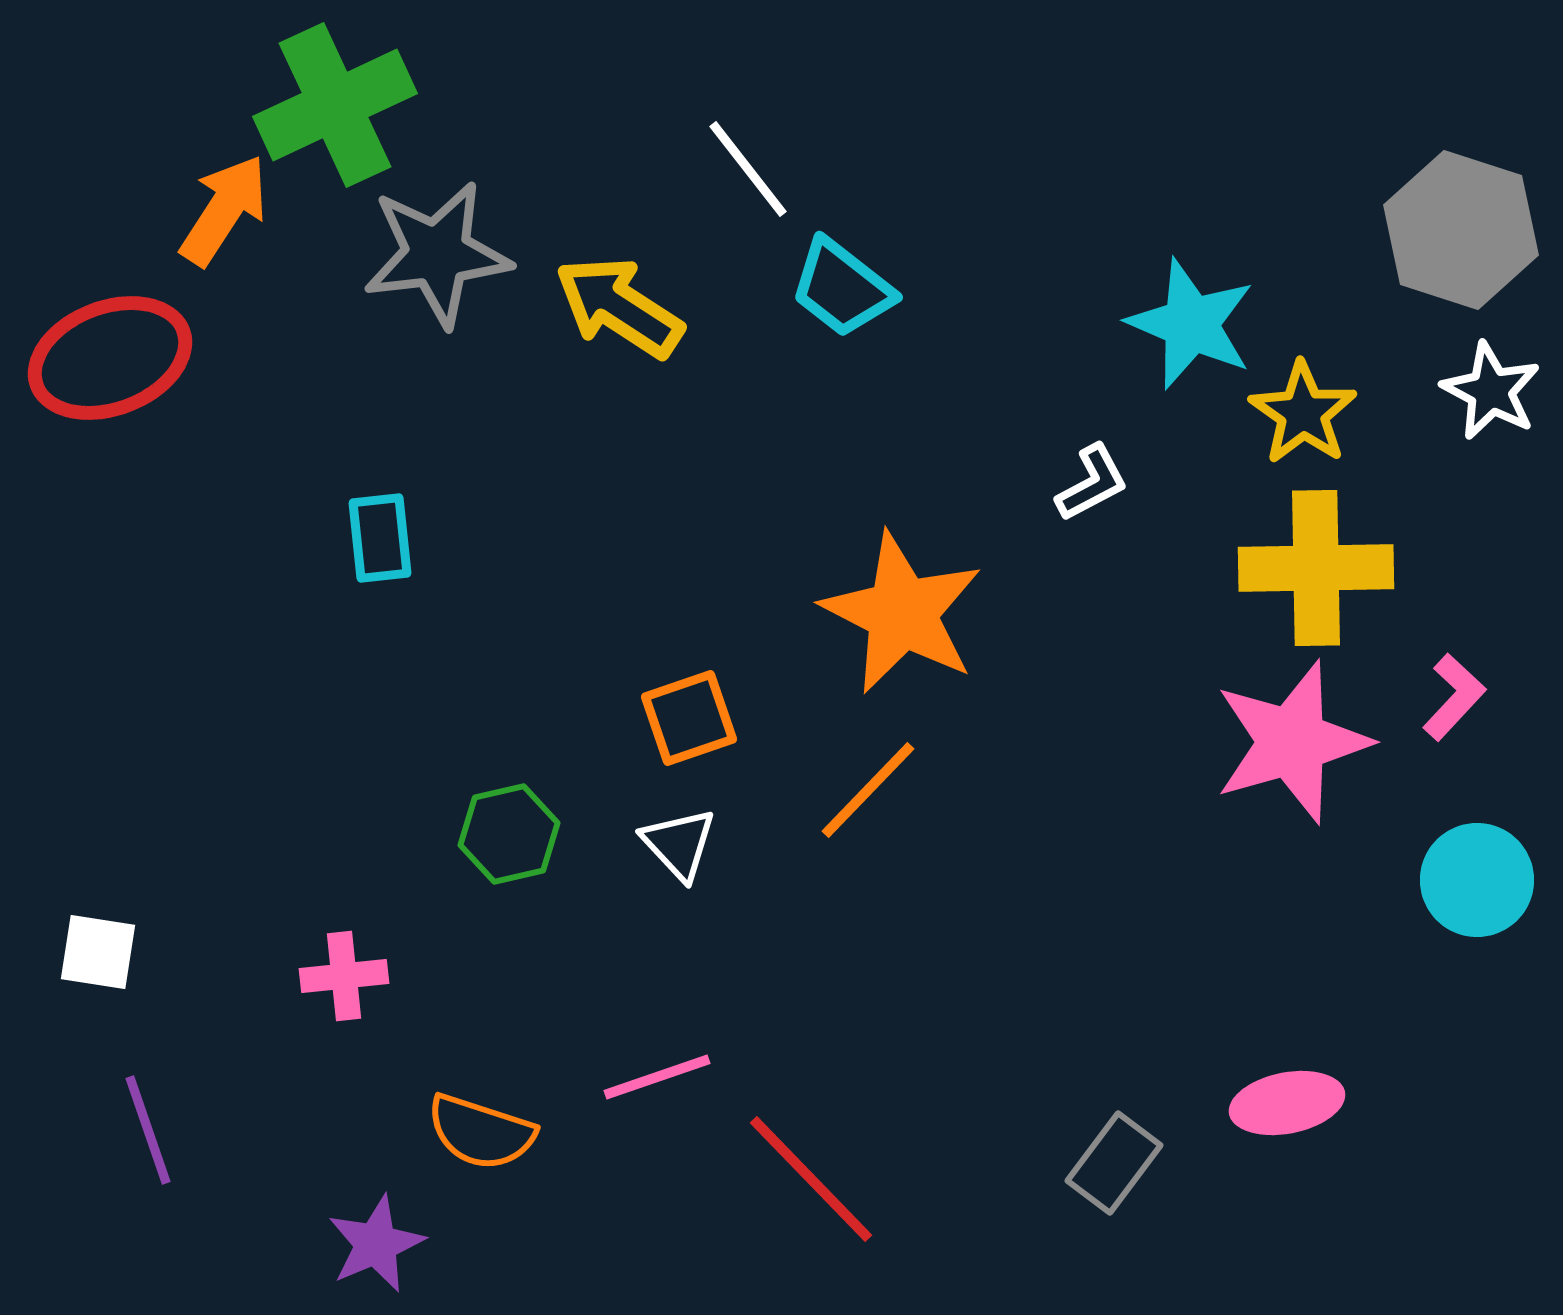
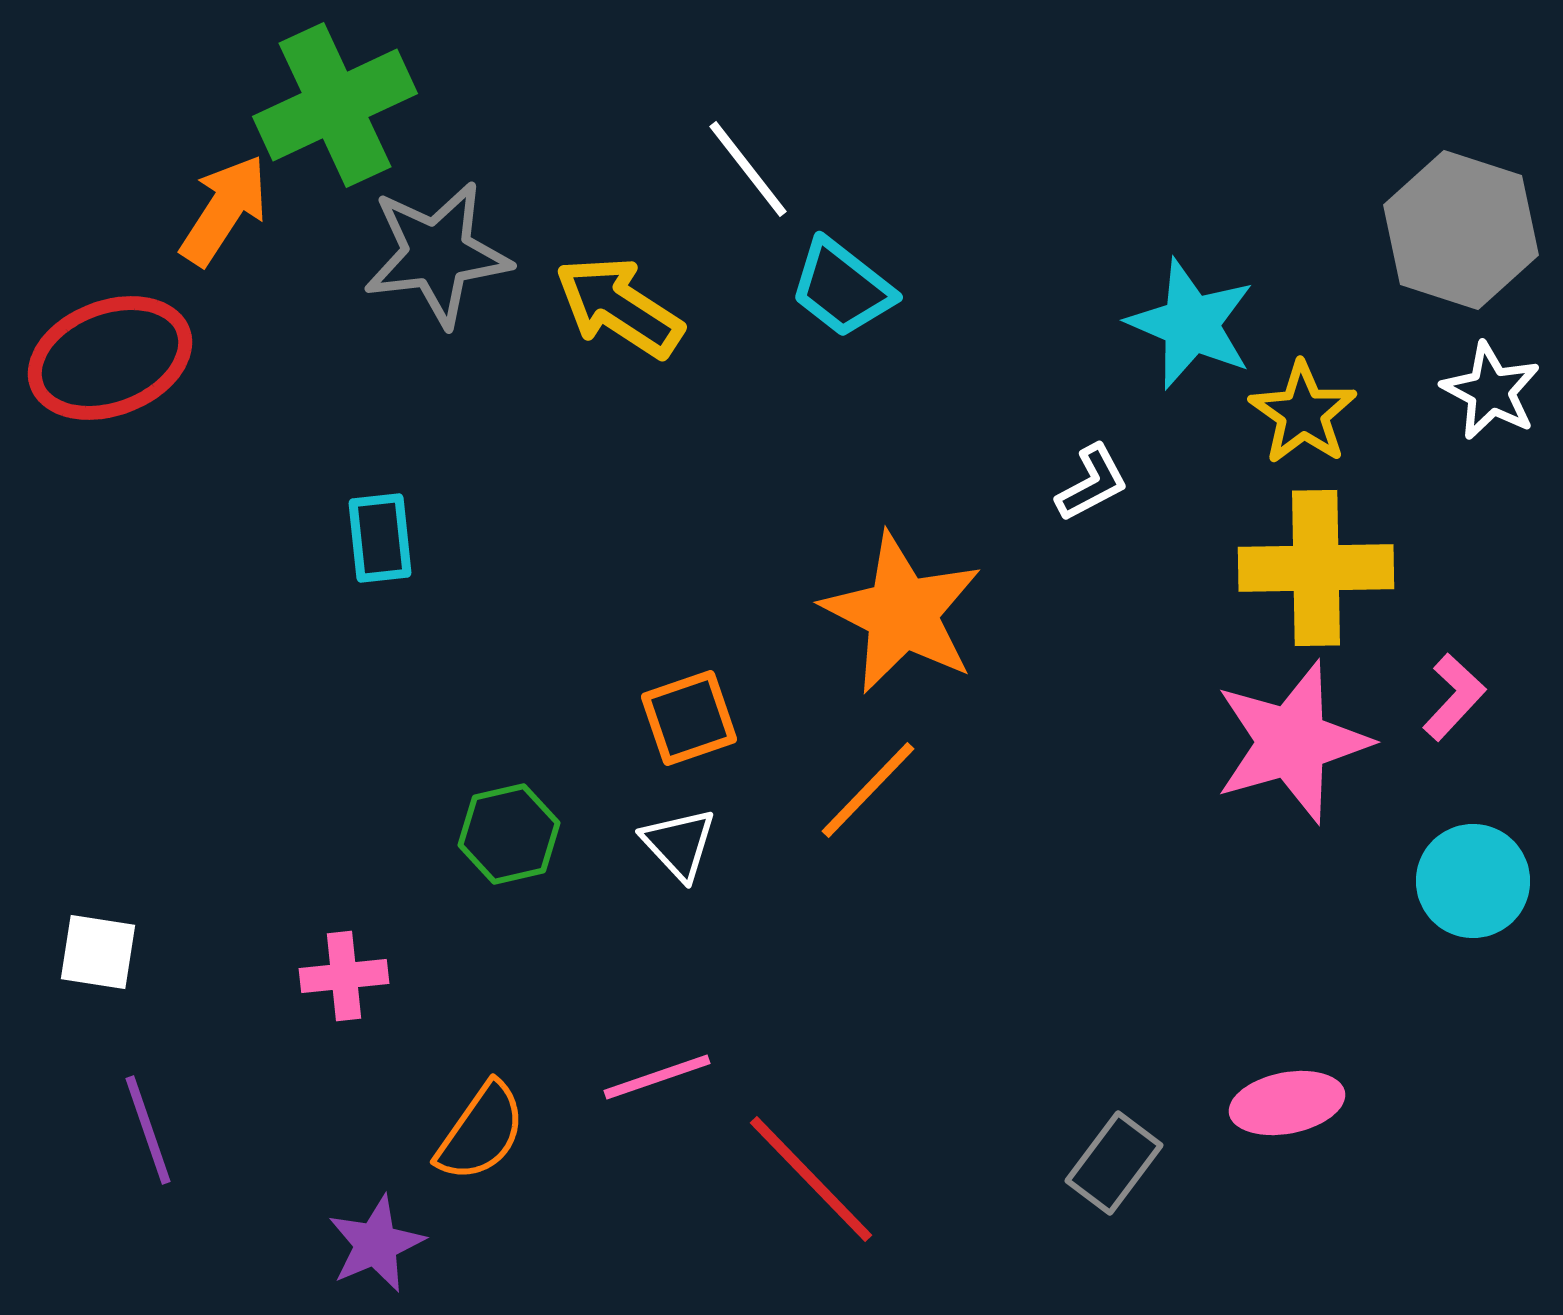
cyan circle: moved 4 px left, 1 px down
orange semicircle: rotated 73 degrees counterclockwise
